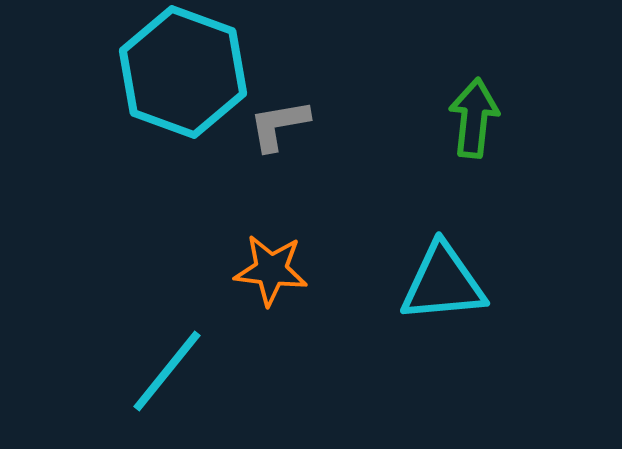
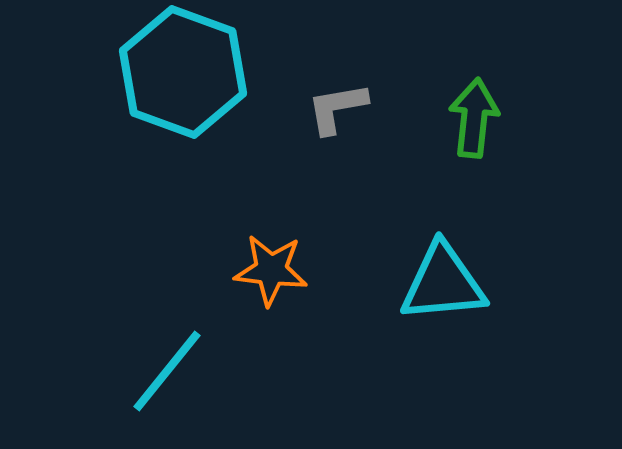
gray L-shape: moved 58 px right, 17 px up
